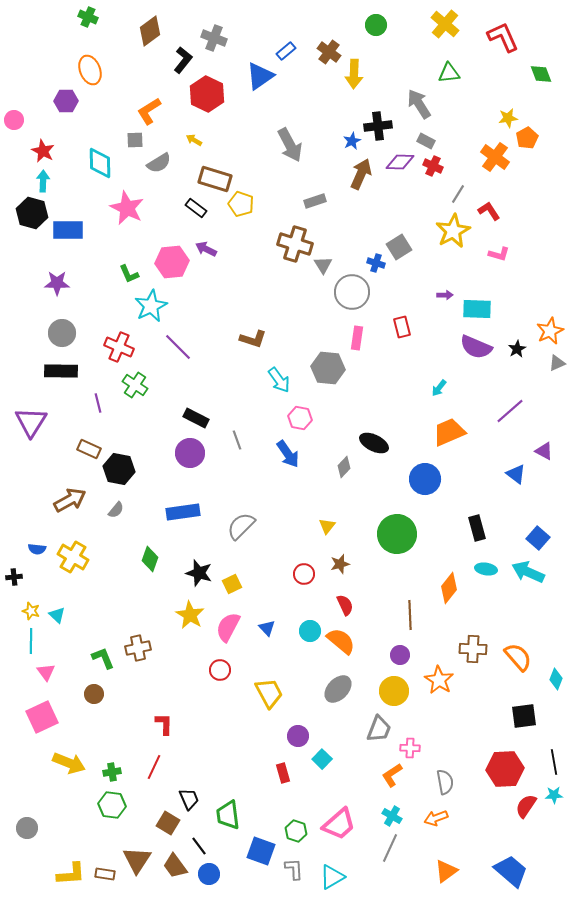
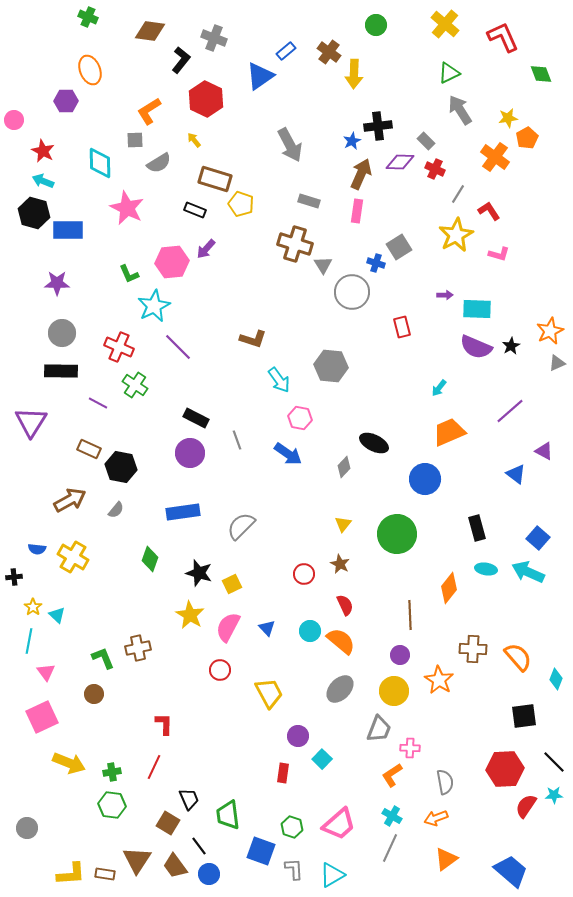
brown diamond at (150, 31): rotated 44 degrees clockwise
black L-shape at (183, 60): moved 2 px left
green triangle at (449, 73): rotated 20 degrees counterclockwise
red hexagon at (207, 94): moved 1 px left, 5 px down
gray arrow at (419, 104): moved 41 px right, 6 px down
yellow arrow at (194, 140): rotated 21 degrees clockwise
gray rectangle at (426, 141): rotated 18 degrees clockwise
red cross at (433, 166): moved 2 px right, 3 px down
cyan arrow at (43, 181): rotated 70 degrees counterclockwise
gray rectangle at (315, 201): moved 6 px left; rotated 35 degrees clockwise
black rectangle at (196, 208): moved 1 px left, 2 px down; rotated 15 degrees counterclockwise
black hexagon at (32, 213): moved 2 px right
yellow star at (453, 231): moved 3 px right, 4 px down
purple arrow at (206, 249): rotated 75 degrees counterclockwise
cyan star at (151, 306): moved 3 px right
pink rectangle at (357, 338): moved 127 px up
black star at (517, 349): moved 6 px left, 3 px up
gray hexagon at (328, 368): moved 3 px right, 2 px up
purple line at (98, 403): rotated 48 degrees counterclockwise
blue arrow at (288, 454): rotated 20 degrees counterclockwise
black hexagon at (119, 469): moved 2 px right, 2 px up
yellow triangle at (327, 526): moved 16 px right, 2 px up
brown star at (340, 564): rotated 30 degrees counterclockwise
yellow star at (31, 611): moved 2 px right, 4 px up; rotated 18 degrees clockwise
cyan line at (31, 641): moved 2 px left; rotated 10 degrees clockwise
gray ellipse at (338, 689): moved 2 px right
black line at (554, 762): rotated 35 degrees counterclockwise
red rectangle at (283, 773): rotated 24 degrees clockwise
green hexagon at (296, 831): moved 4 px left, 4 px up
orange triangle at (446, 871): moved 12 px up
cyan triangle at (332, 877): moved 2 px up
